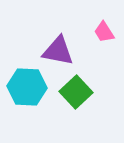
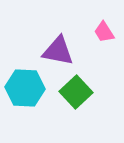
cyan hexagon: moved 2 px left, 1 px down
